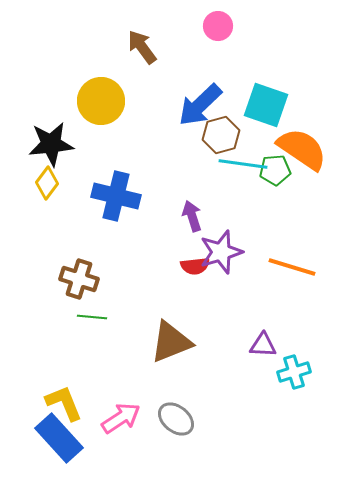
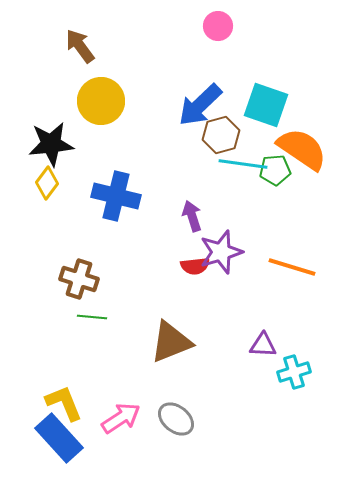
brown arrow: moved 62 px left, 1 px up
